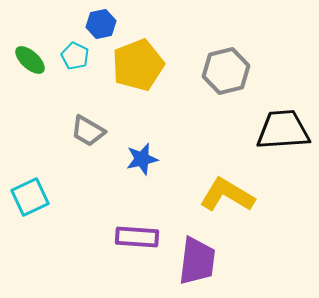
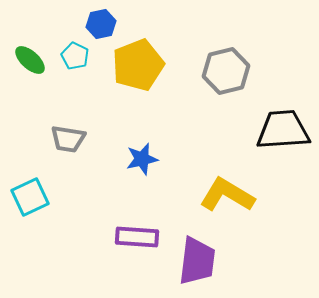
gray trapezoid: moved 20 px left, 8 px down; rotated 21 degrees counterclockwise
